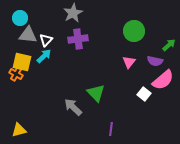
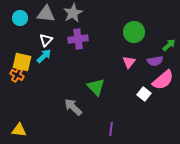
green circle: moved 1 px down
gray triangle: moved 18 px right, 21 px up
purple semicircle: rotated 21 degrees counterclockwise
orange cross: moved 1 px right, 1 px down
green triangle: moved 6 px up
yellow triangle: rotated 21 degrees clockwise
